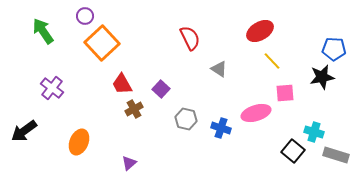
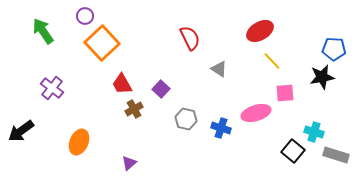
black arrow: moved 3 px left
